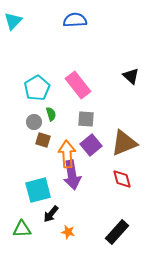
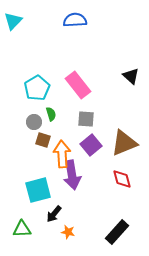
orange arrow: moved 5 px left
black arrow: moved 3 px right
